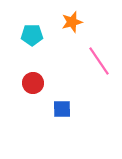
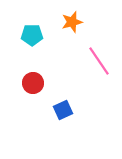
blue square: moved 1 px right, 1 px down; rotated 24 degrees counterclockwise
